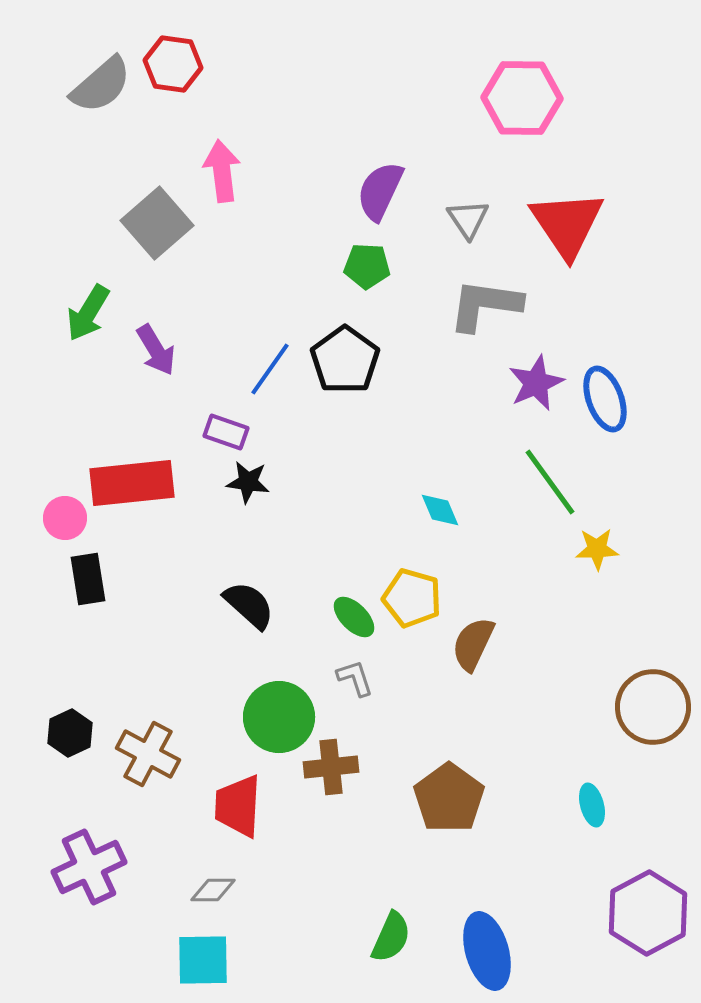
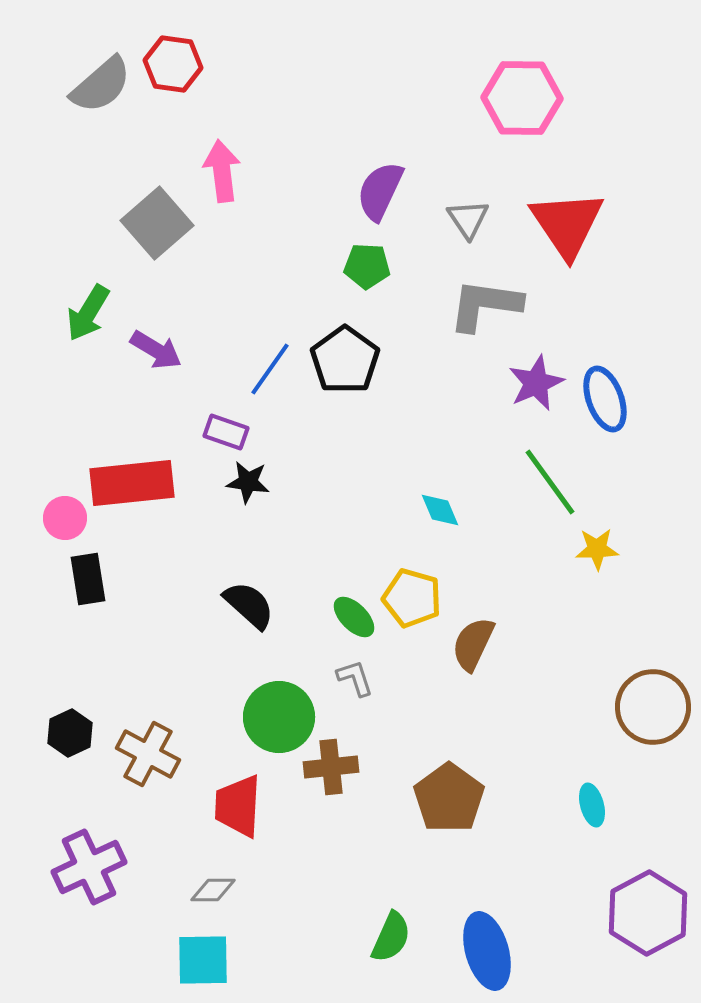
purple arrow at (156, 350): rotated 28 degrees counterclockwise
